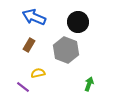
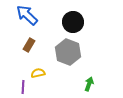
blue arrow: moved 7 px left, 2 px up; rotated 20 degrees clockwise
black circle: moved 5 px left
gray hexagon: moved 2 px right, 2 px down
purple line: rotated 56 degrees clockwise
